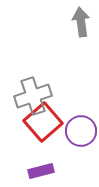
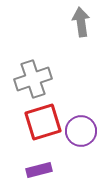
gray cross: moved 17 px up
red square: rotated 24 degrees clockwise
purple rectangle: moved 2 px left, 1 px up
